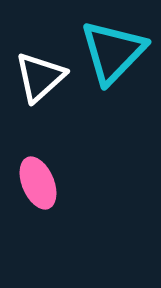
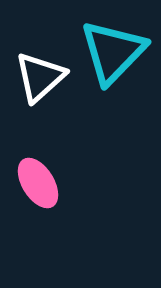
pink ellipse: rotated 9 degrees counterclockwise
